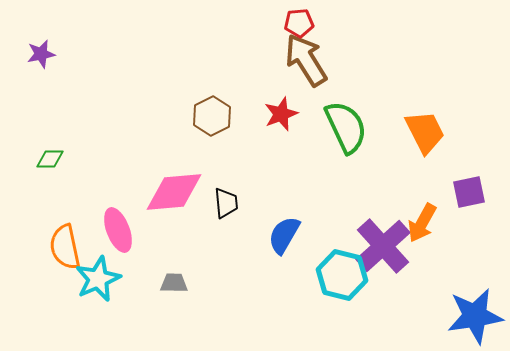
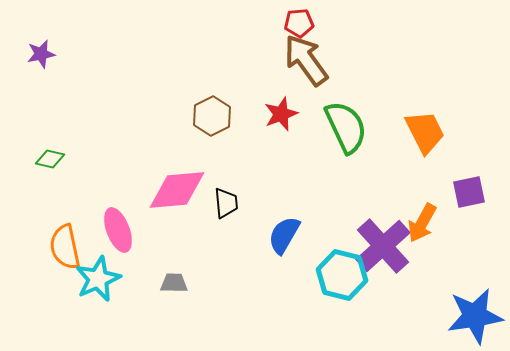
brown arrow: rotated 4 degrees counterclockwise
green diamond: rotated 12 degrees clockwise
pink diamond: moved 3 px right, 2 px up
